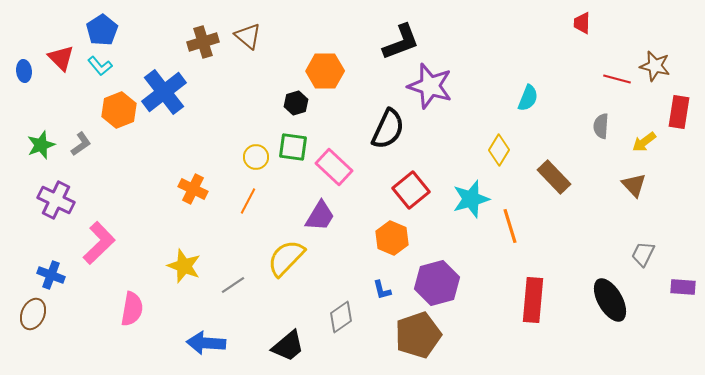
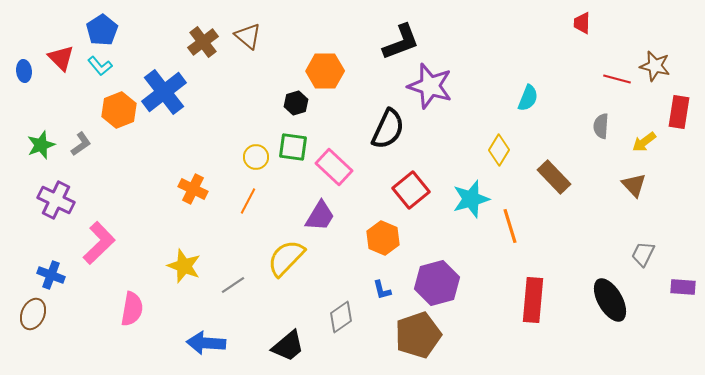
brown cross at (203, 42): rotated 20 degrees counterclockwise
orange hexagon at (392, 238): moved 9 px left
